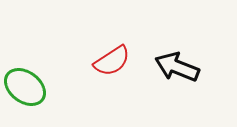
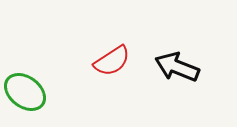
green ellipse: moved 5 px down
